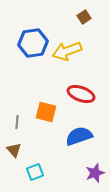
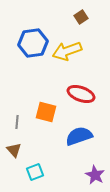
brown square: moved 3 px left
purple star: moved 2 px down; rotated 24 degrees counterclockwise
